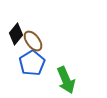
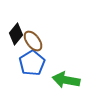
green arrow: rotated 124 degrees clockwise
